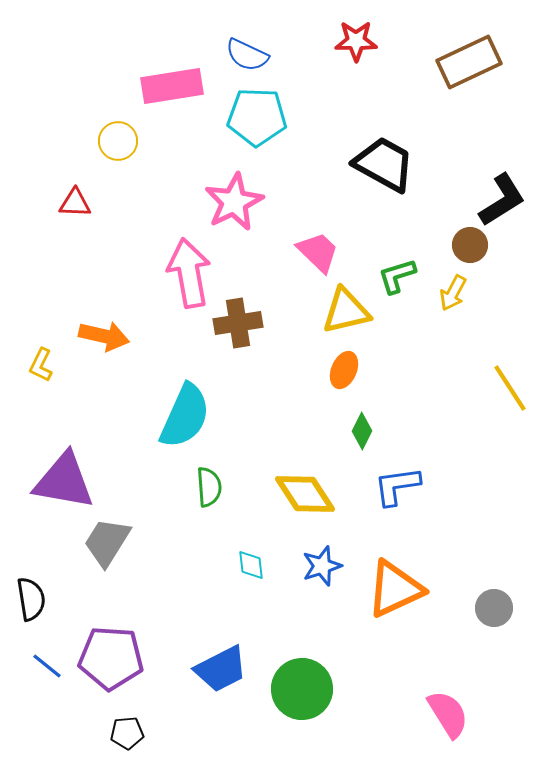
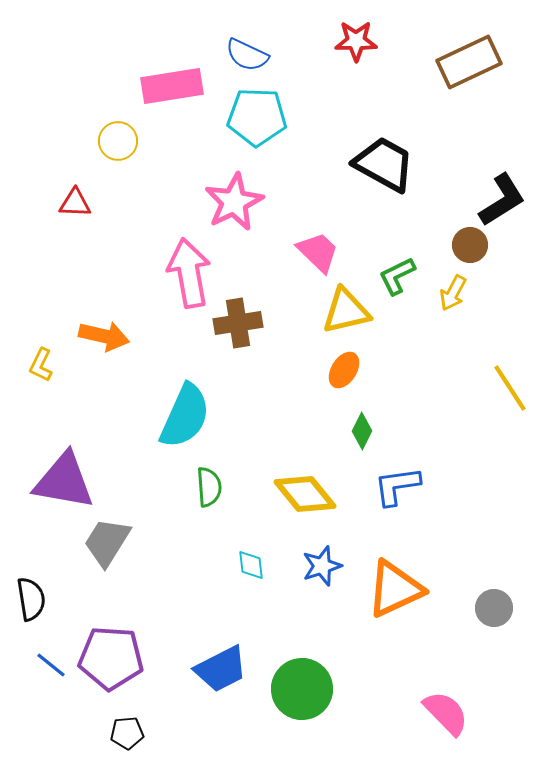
green L-shape: rotated 9 degrees counterclockwise
orange ellipse: rotated 9 degrees clockwise
yellow diamond: rotated 6 degrees counterclockwise
blue line: moved 4 px right, 1 px up
pink semicircle: moved 2 px left, 1 px up; rotated 12 degrees counterclockwise
